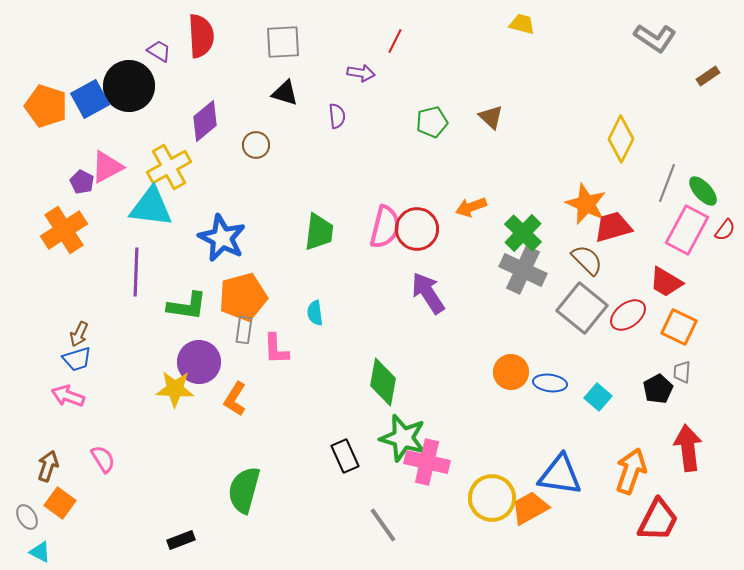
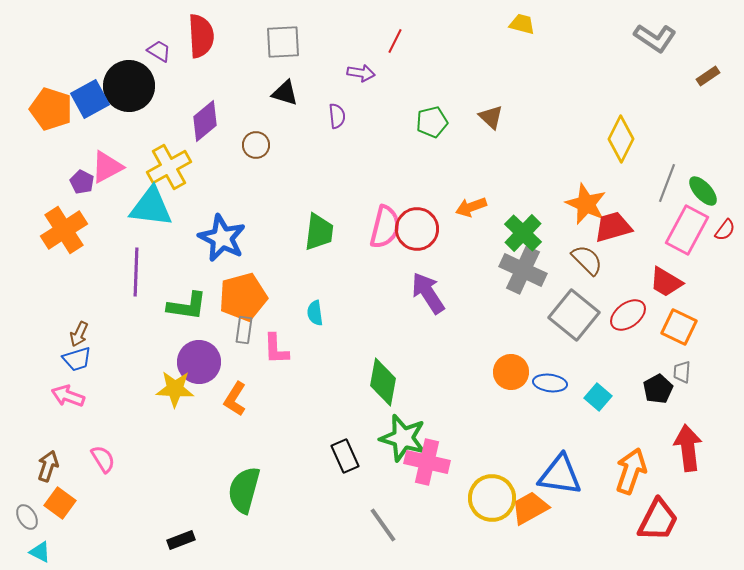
orange pentagon at (46, 106): moved 5 px right, 3 px down
gray square at (582, 308): moved 8 px left, 7 px down
